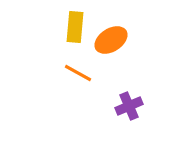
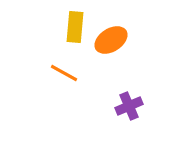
orange line: moved 14 px left
